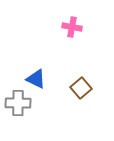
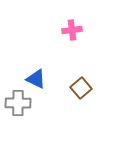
pink cross: moved 3 px down; rotated 18 degrees counterclockwise
